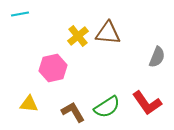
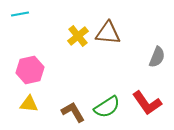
pink hexagon: moved 23 px left, 2 px down
